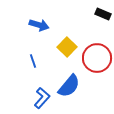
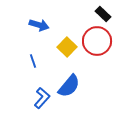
black rectangle: rotated 21 degrees clockwise
red circle: moved 17 px up
